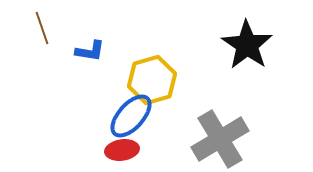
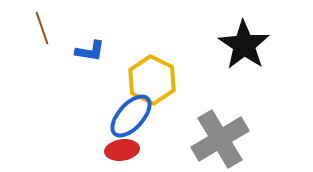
black star: moved 3 px left
yellow hexagon: rotated 18 degrees counterclockwise
